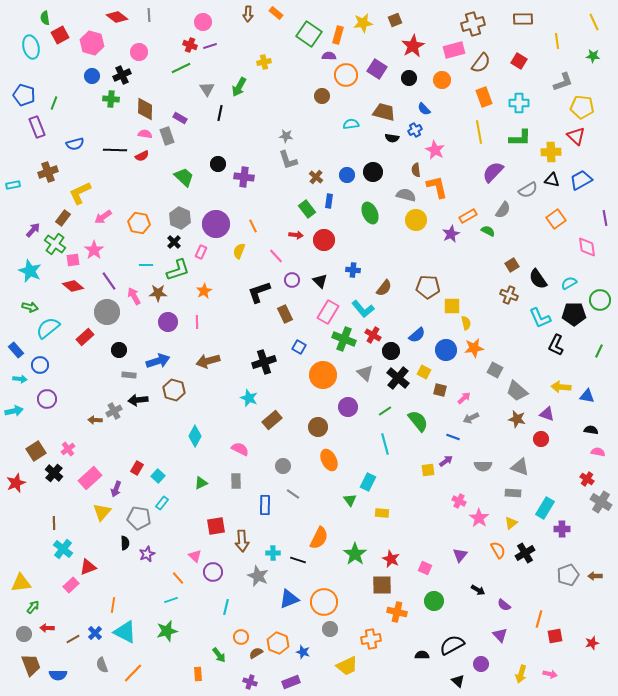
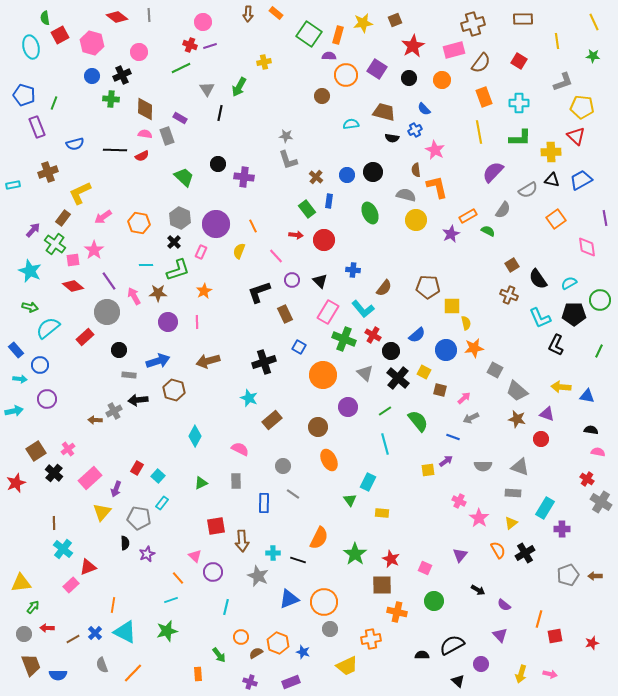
blue rectangle at (265, 505): moved 1 px left, 2 px up
